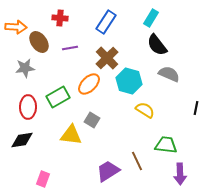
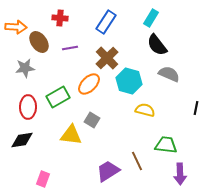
yellow semicircle: rotated 18 degrees counterclockwise
